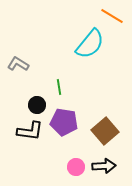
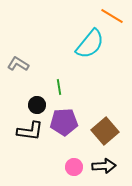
purple pentagon: rotated 12 degrees counterclockwise
pink circle: moved 2 px left
